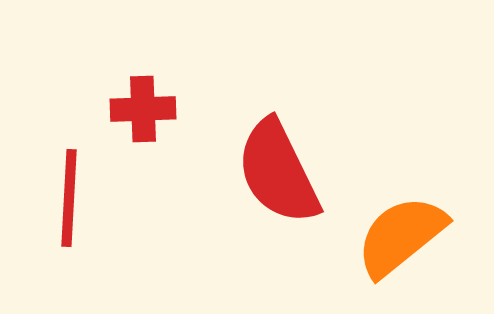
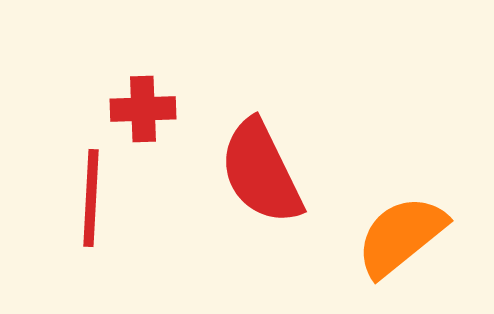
red semicircle: moved 17 px left
red line: moved 22 px right
